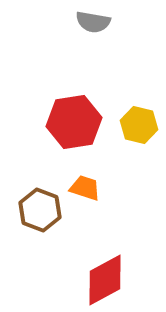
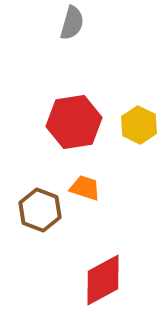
gray semicircle: moved 21 px left, 1 px down; rotated 84 degrees counterclockwise
yellow hexagon: rotated 12 degrees clockwise
red diamond: moved 2 px left
